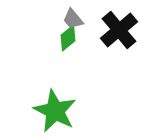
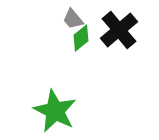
green diamond: moved 13 px right
